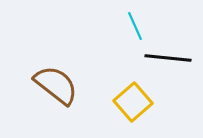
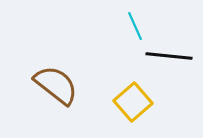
black line: moved 1 px right, 2 px up
